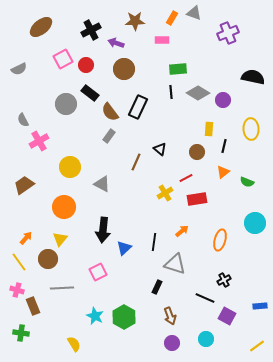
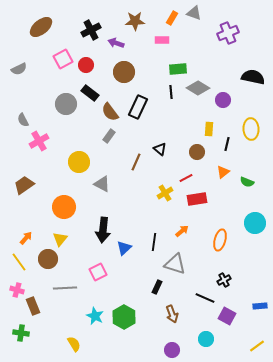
brown circle at (124, 69): moved 3 px down
gray diamond at (198, 93): moved 5 px up
black line at (224, 146): moved 3 px right, 2 px up
yellow circle at (70, 167): moved 9 px right, 5 px up
gray line at (62, 288): moved 3 px right
brown arrow at (170, 316): moved 2 px right, 2 px up
purple circle at (172, 343): moved 7 px down
